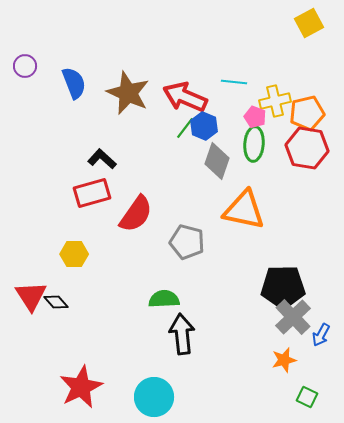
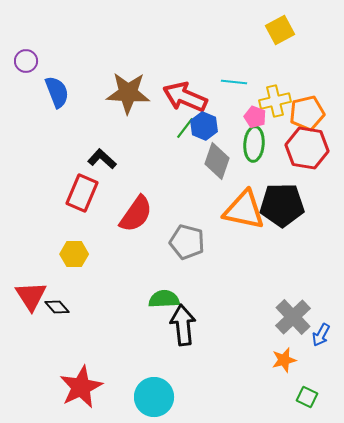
yellow square: moved 29 px left, 7 px down
purple circle: moved 1 px right, 5 px up
blue semicircle: moved 17 px left, 9 px down
brown star: rotated 21 degrees counterclockwise
red rectangle: moved 10 px left; rotated 51 degrees counterclockwise
black pentagon: moved 1 px left, 82 px up
black diamond: moved 1 px right, 5 px down
black arrow: moved 1 px right, 9 px up
